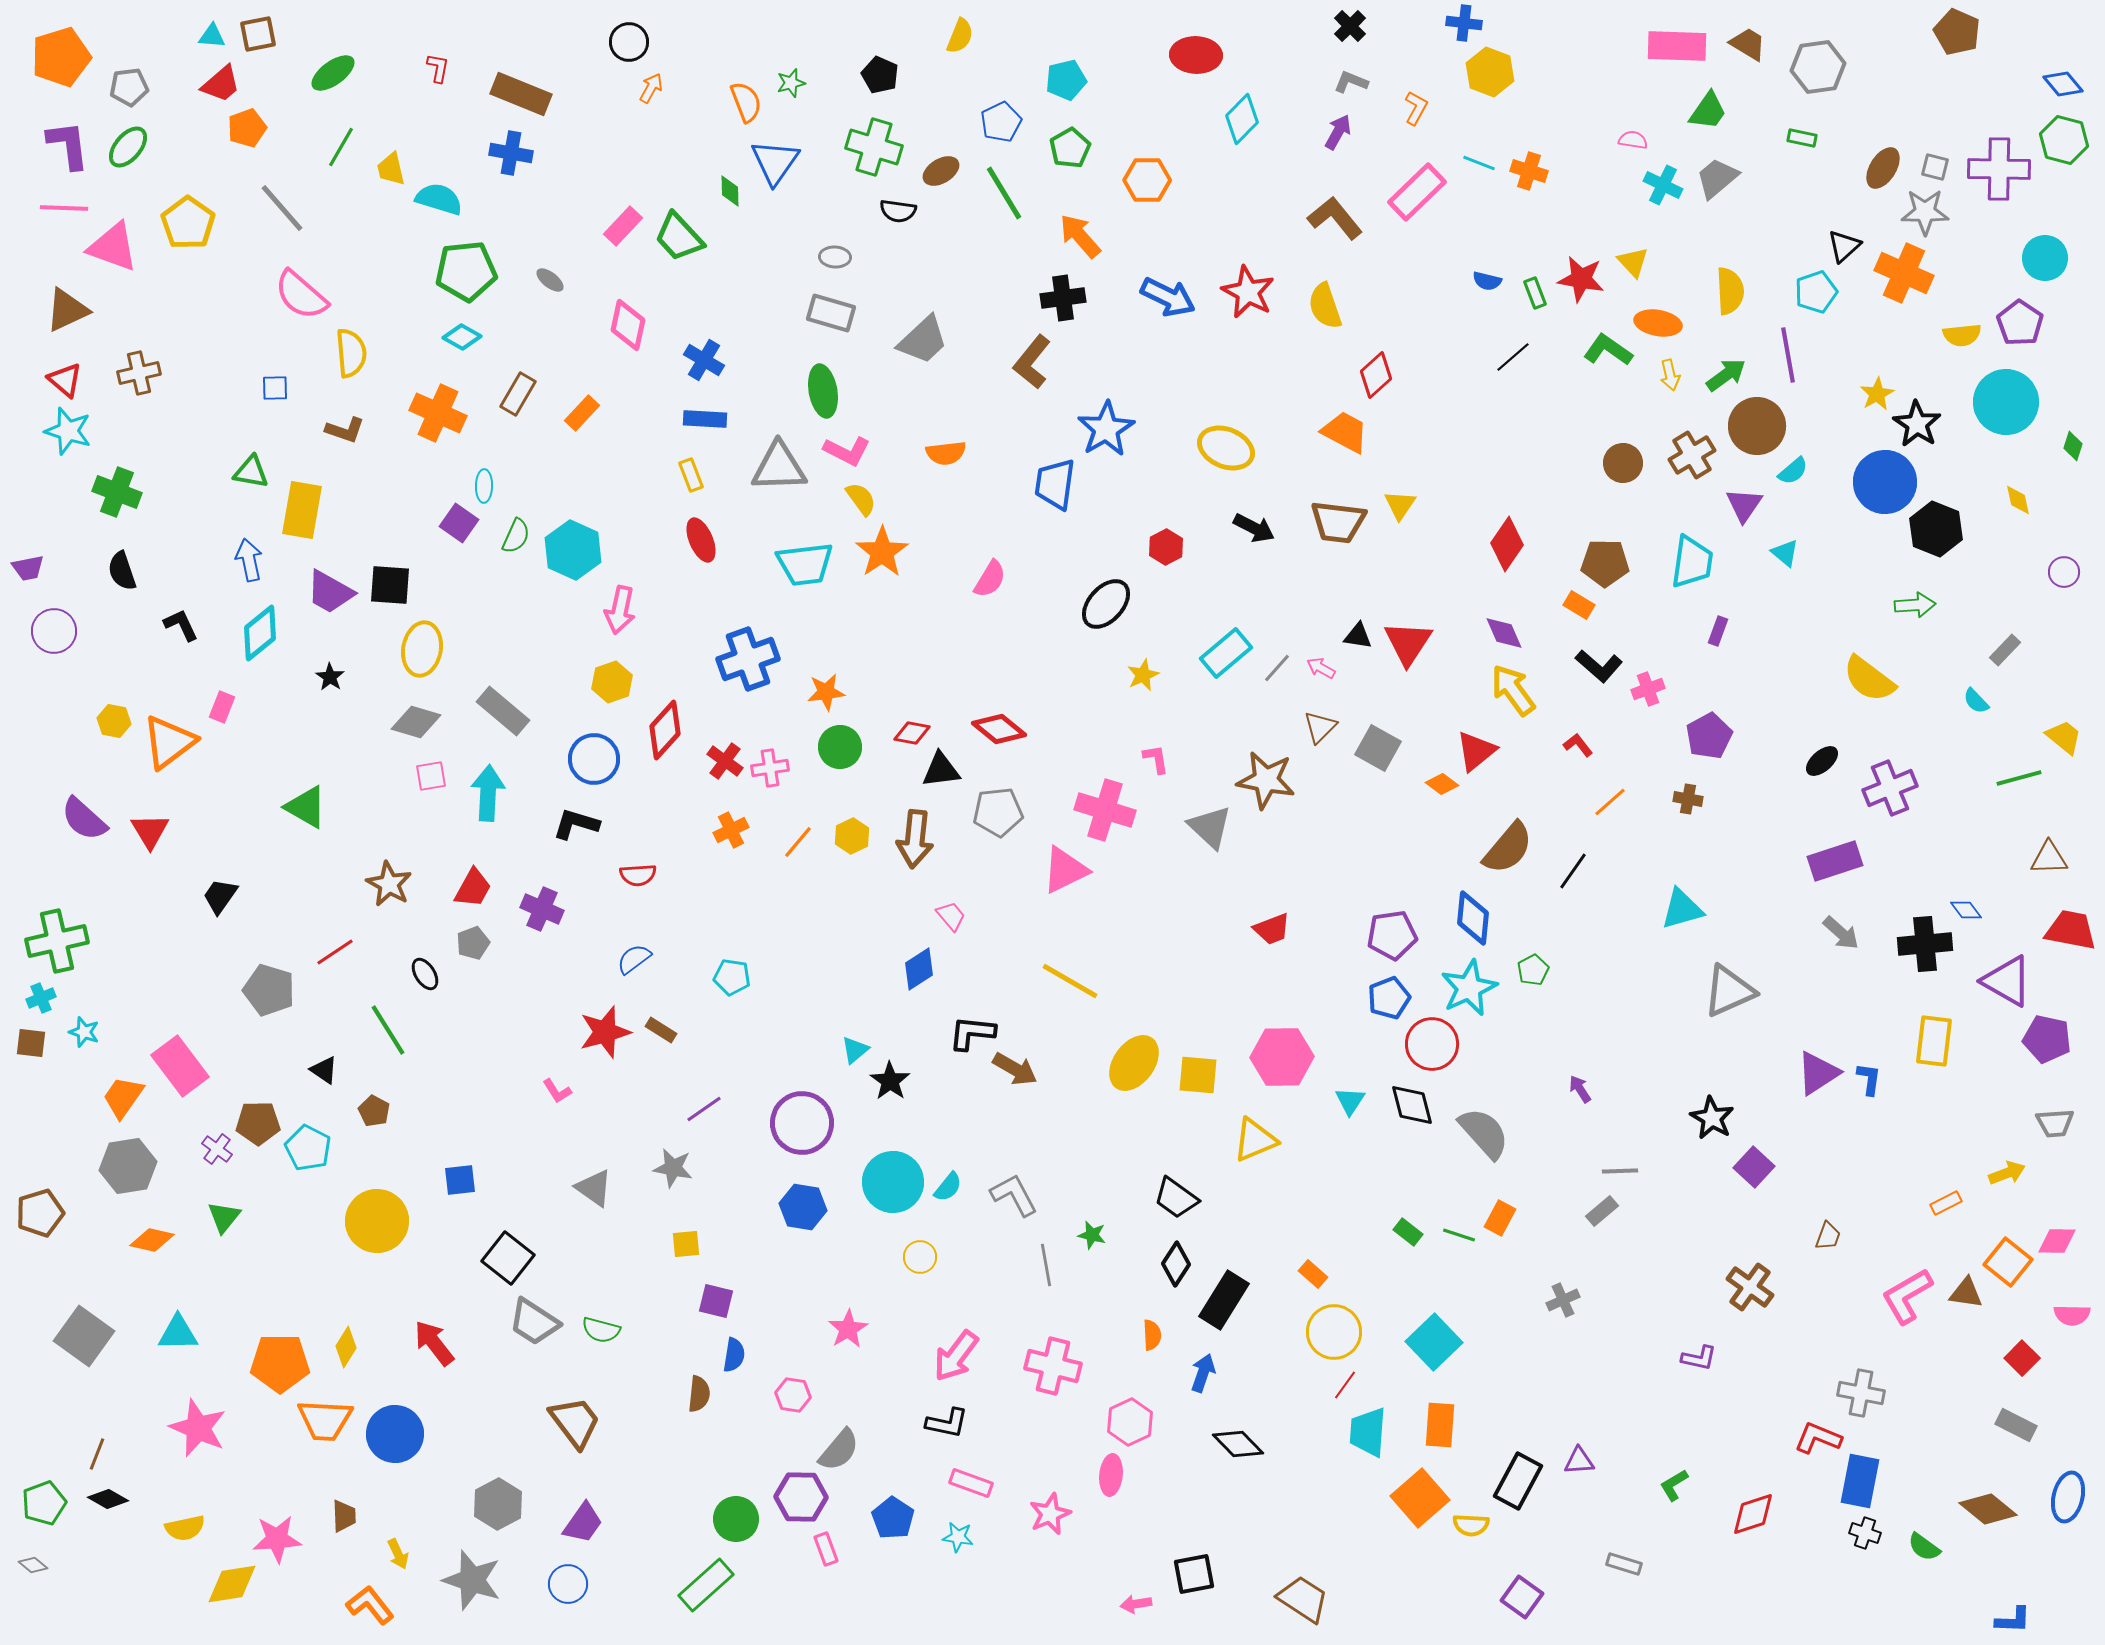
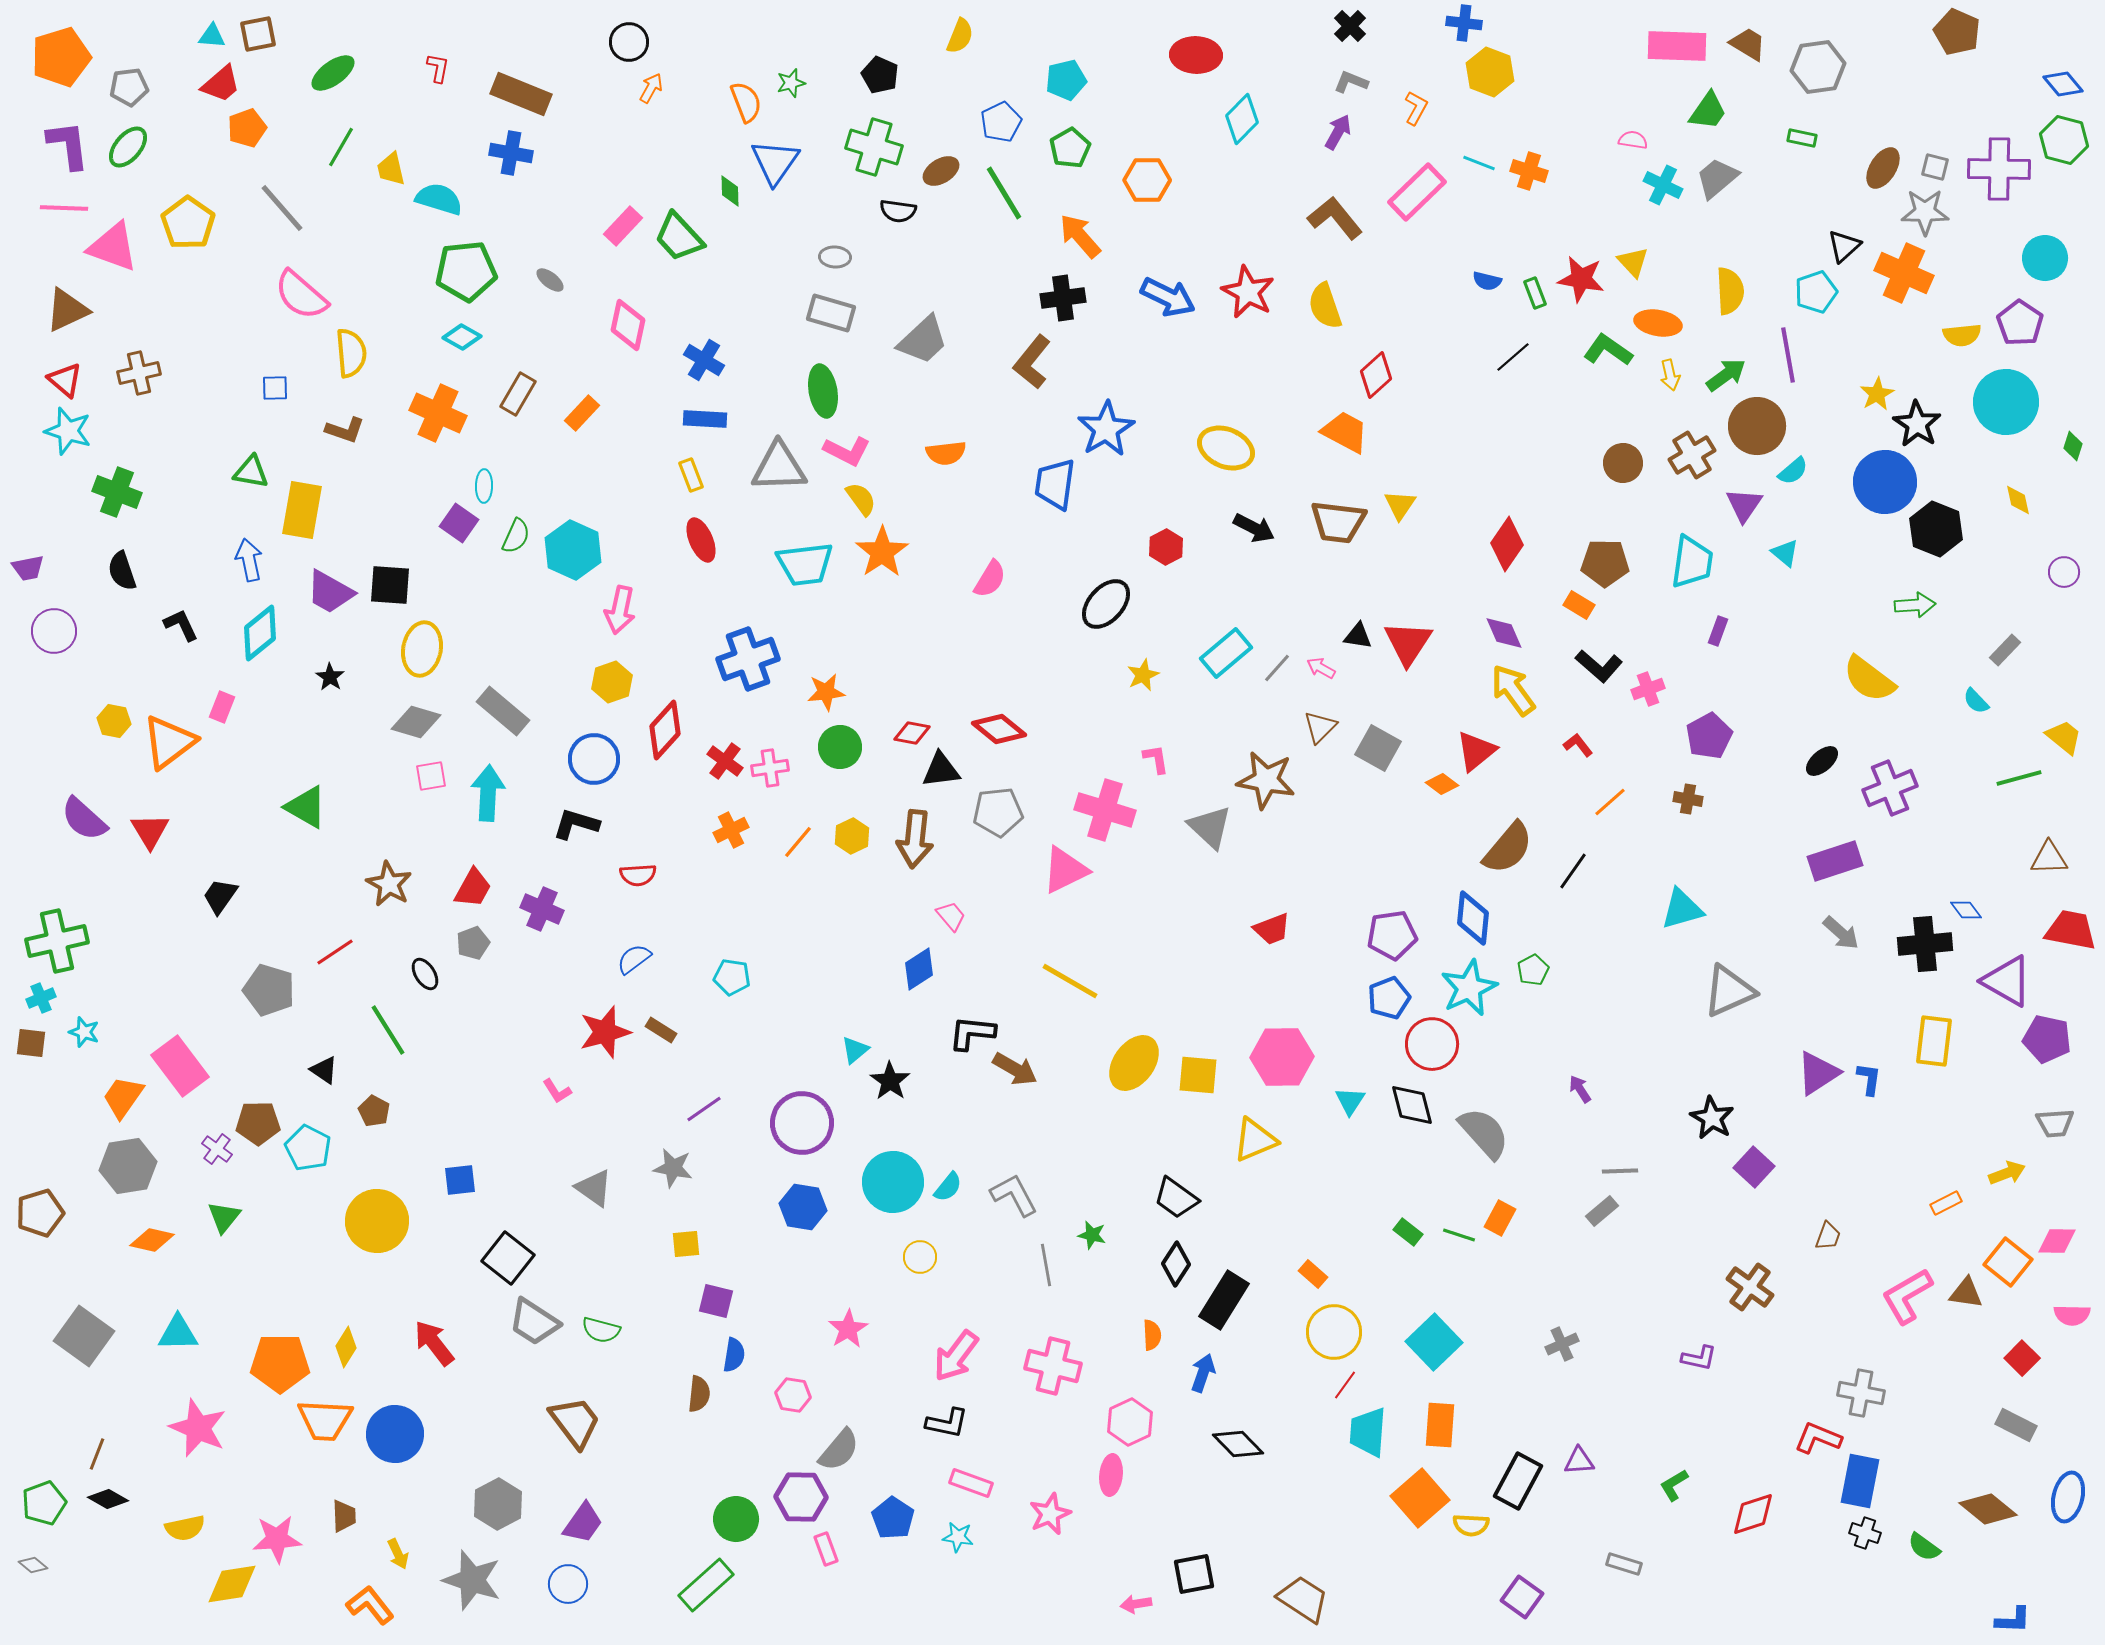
gray cross at (1563, 1300): moved 1 px left, 44 px down
